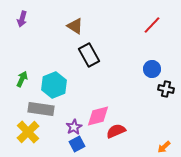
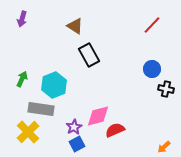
red semicircle: moved 1 px left, 1 px up
